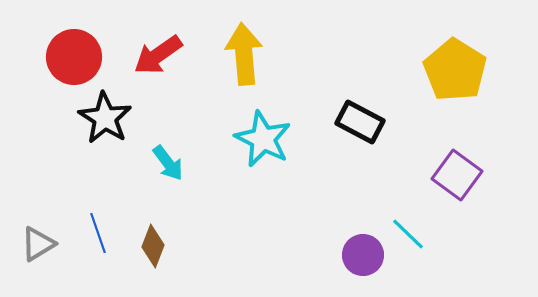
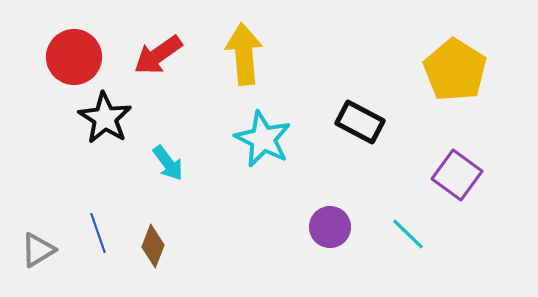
gray triangle: moved 6 px down
purple circle: moved 33 px left, 28 px up
